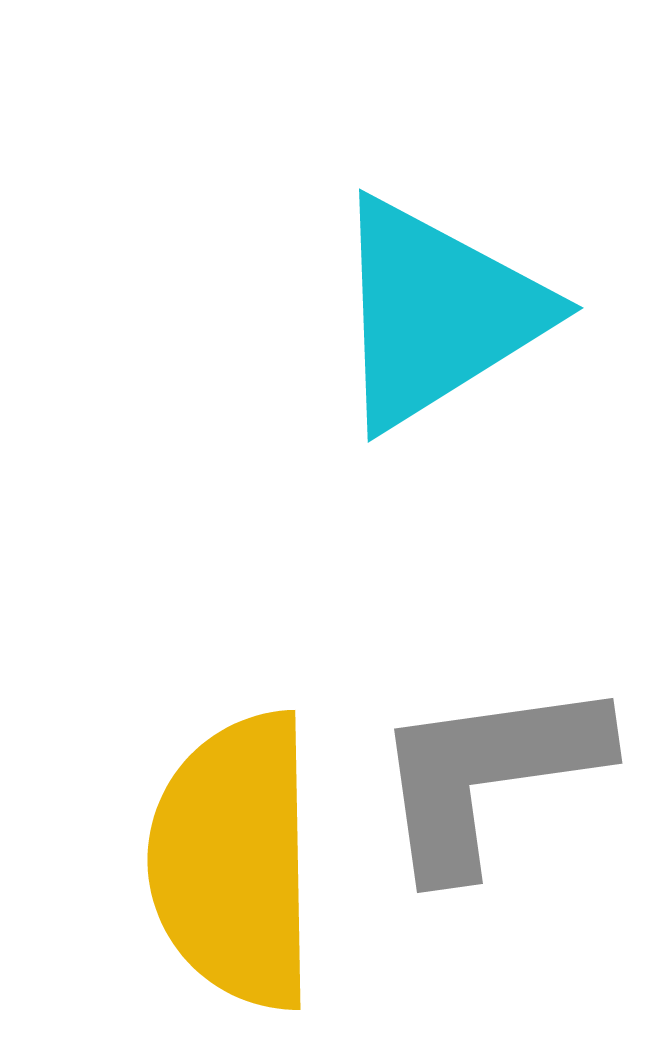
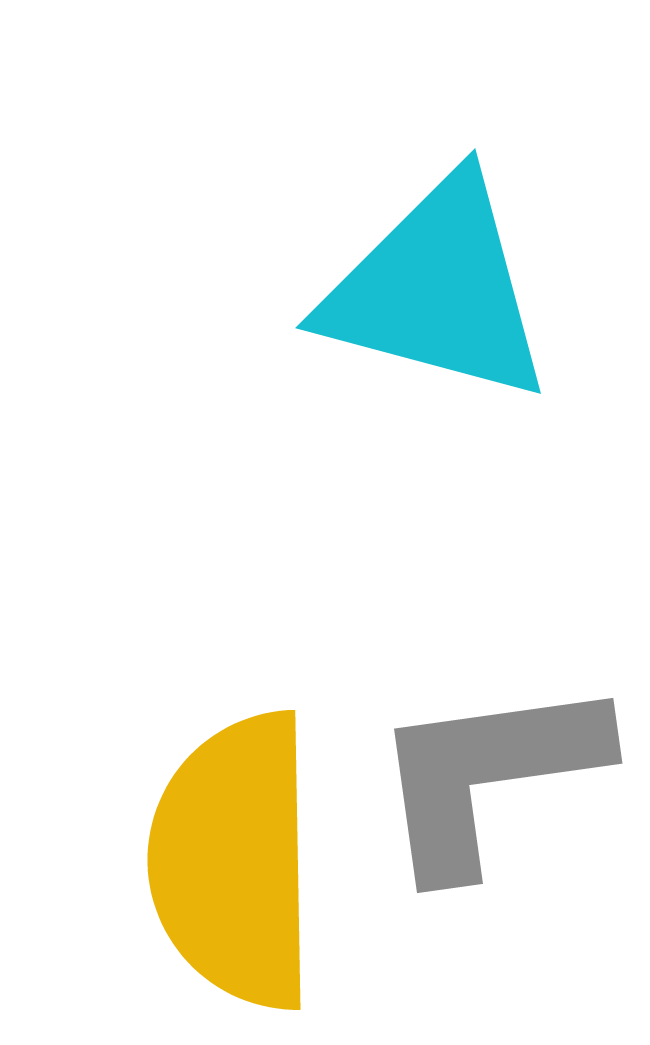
cyan triangle: moved 23 px up; rotated 47 degrees clockwise
